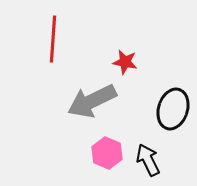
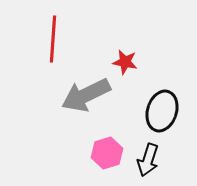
gray arrow: moved 6 px left, 6 px up
black ellipse: moved 11 px left, 2 px down
pink hexagon: rotated 20 degrees clockwise
black arrow: rotated 136 degrees counterclockwise
